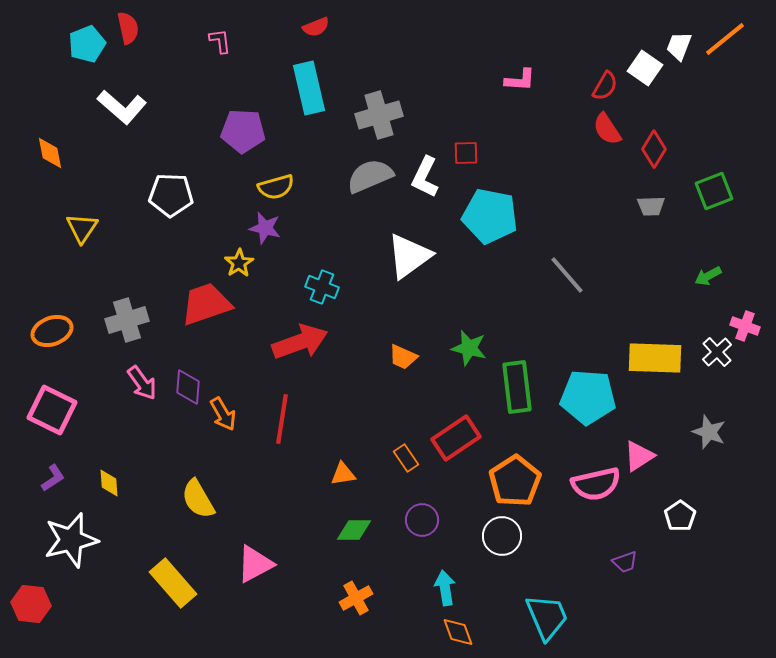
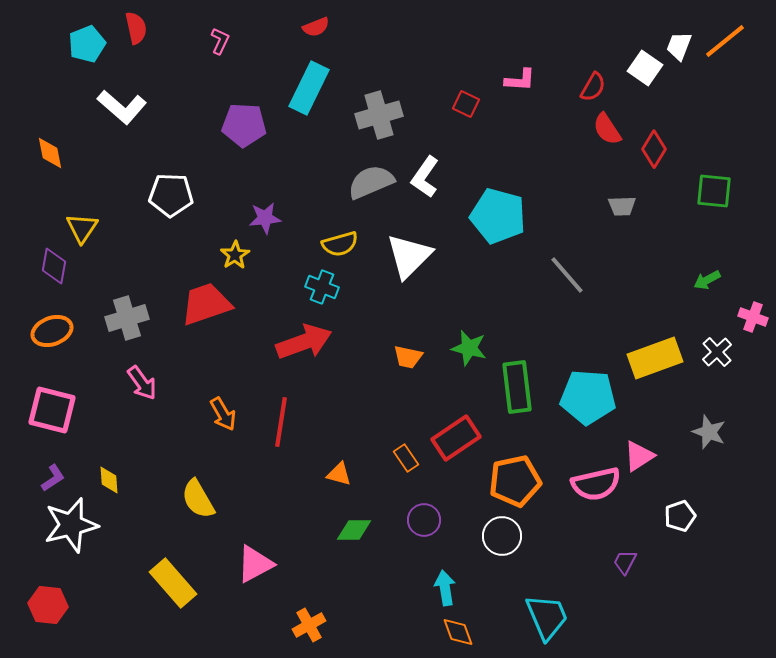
red semicircle at (128, 28): moved 8 px right
orange line at (725, 39): moved 2 px down
pink L-shape at (220, 41): rotated 32 degrees clockwise
red semicircle at (605, 86): moved 12 px left, 1 px down
cyan rectangle at (309, 88): rotated 39 degrees clockwise
purple pentagon at (243, 131): moved 1 px right, 6 px up
red square at (466, 153): moved 49 px up; rotated 28 degrees clockwise
gray semicircle at (370, 176): moved 1 px right, 6 px down
white L-shape at (425, 177): rotated 9 degrees clockwise
yellow semicircle at (276, 187): moved 64 px right, 57 px down
green square at (714, 191): rotated 27 degrees clockwise
gray trapezoid at (651, 206): moved 29 px left
cyan pentagon at (490, 216): moved 8 px right; rotated 4 degrees clockwise
purple star at (265, 228): moved 10 px up; rotated 20 degrees counterclockwise
white triangle at (409, 256): rotated 9 degrees counterclockwise
yellow star at (239, 263): moved 4 px left, 8 px up
green arrow at (708, 276): moved 1 px left, 4 px down
gray cross at (127, 320): moved 2 px up
pink cross at (745, 326): moved 8 px right, 9 px up
red arrow at (300, 342): moved 4 px right
orange trapezoid at (403, 357): moved 5 px right; rotated 12 degrees counterclockwise
yellow rectangle at (655, 358): rotated 22 degrees counterclockwise
purple diamond at (188, 387): moved 134 px left, 121 px up; rotated 6 degrees clockwise
pink square at (52, 410): rotated 12 degrees counterclockwise
red line at (282, 419): moved 1 px left, 3 px down
orange triangle at (343, 474): moved 4 px left; rotated 24 degrees clockwise
orange pentagon at (515, 481): rotated 21 degrees clockwise
yellow diamond at (109, 483): moved 3 px up
white pentagon at (680, 516): rotated 16 degrees clockwise
purple circle at (422, 520): moved 2 px right
white star at (71, 540): moved 15 px up
purple trapezoid at (625, 562): rotated 136 degrees clockwise
orange cross at (356, 598): moved 47 px left, 27 px down
red hexagon at (31, 604): moved 17 px right, 1 px down
